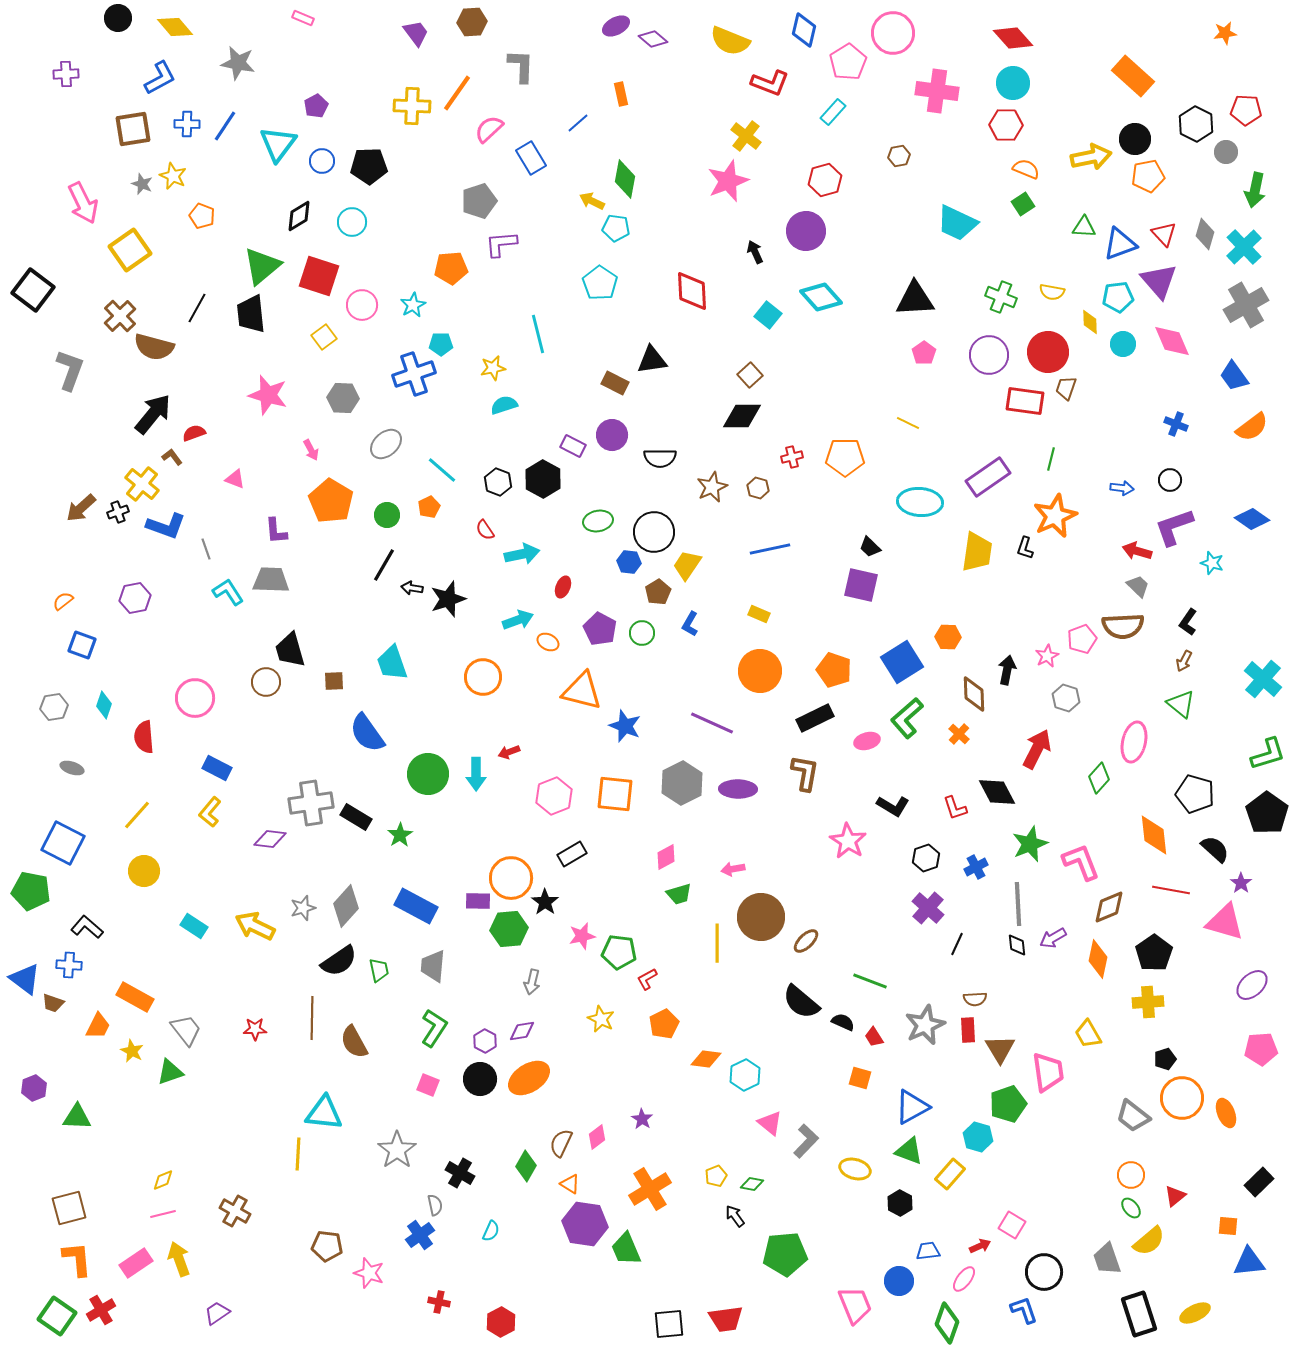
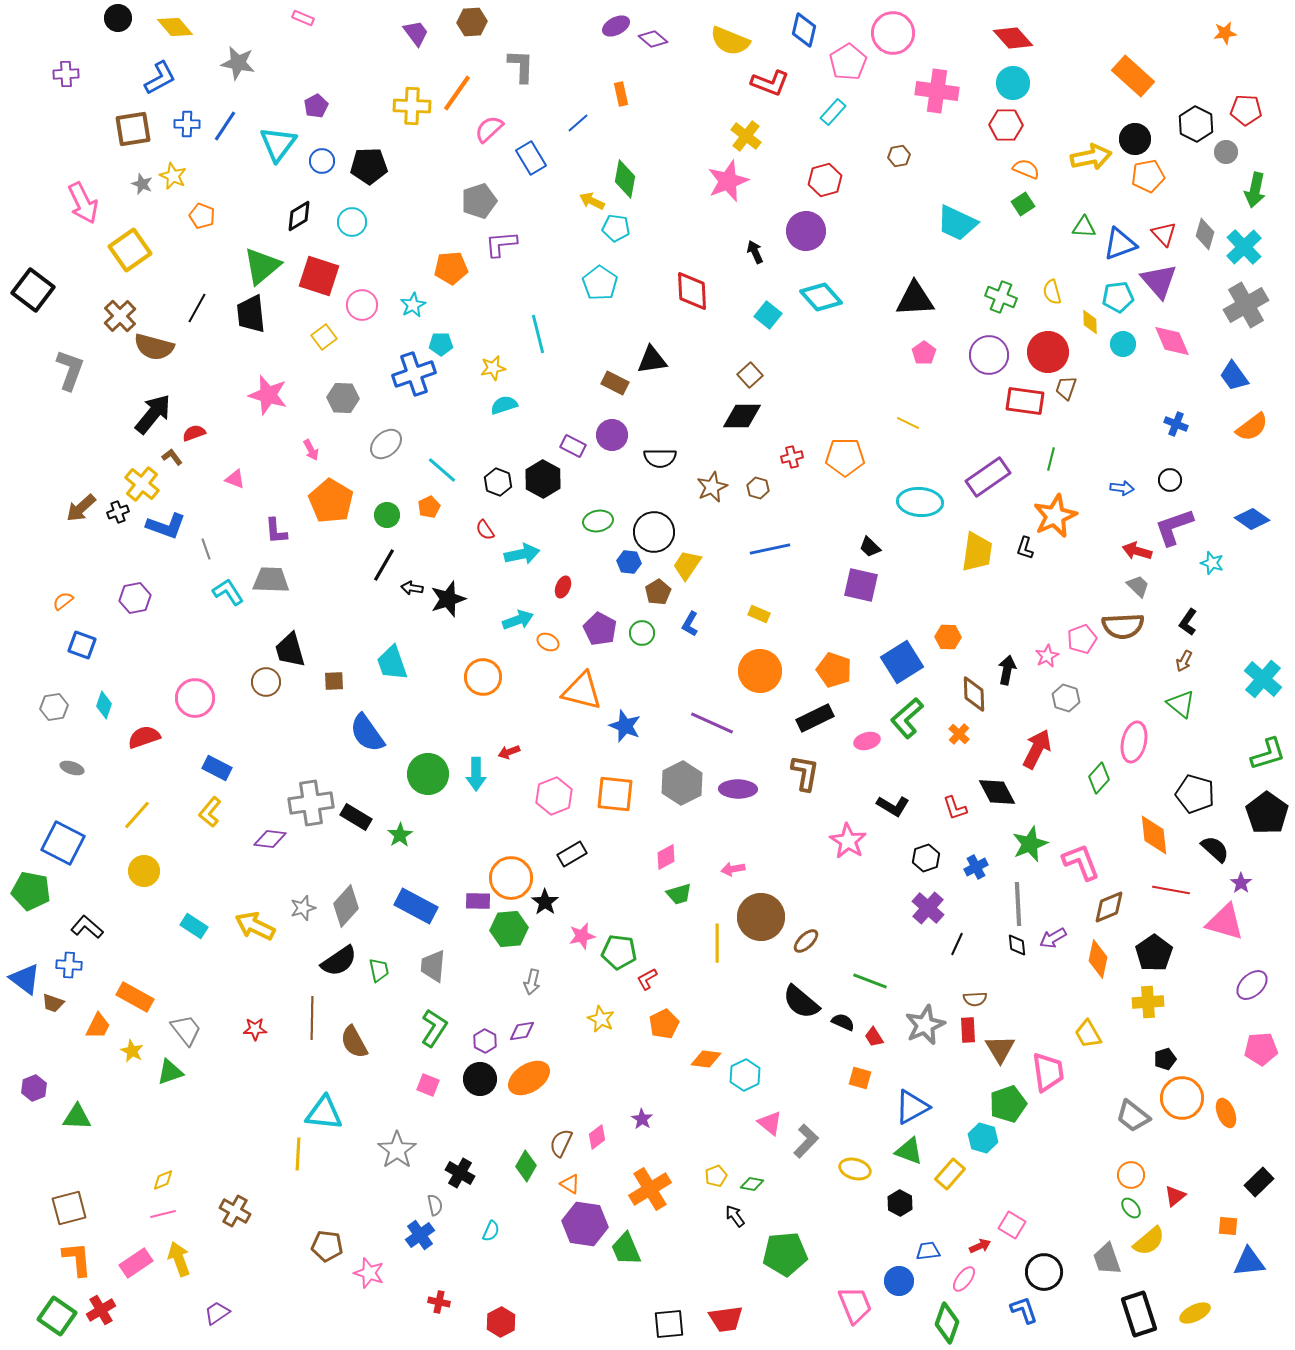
yellow semicircle at (1052, 292): rotated 65 degrees clockwise
red semicircle at (144, 737): rotated 76 degrees clockwise
cyan hexagon at (978, 1137): moved 5 px right, 1 px down
